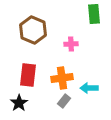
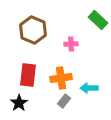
green rectangle: moved 4 px right, 6 px down; rotated 42 degrees counterclockwise
orange cross: moved 1 px left
